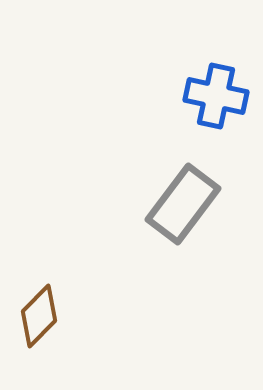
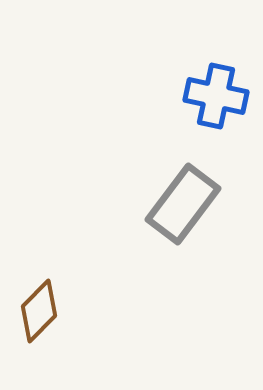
brown diamond: moved 5 px up
